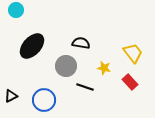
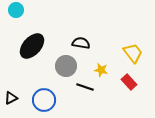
yellow star: moved 3 px left, 2 px down
red rectangle: moved 1 px left
black triangle: moved 2 px down
